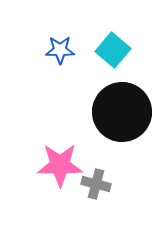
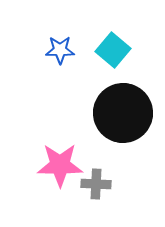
black circle: moved 1 px right, 1 px down
gray cross: rotated 12 degrees counterclockwise
